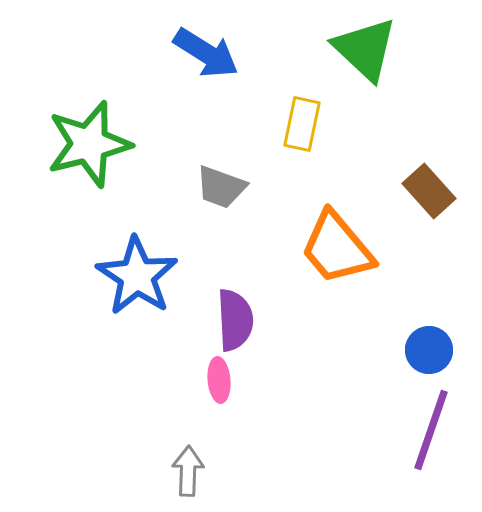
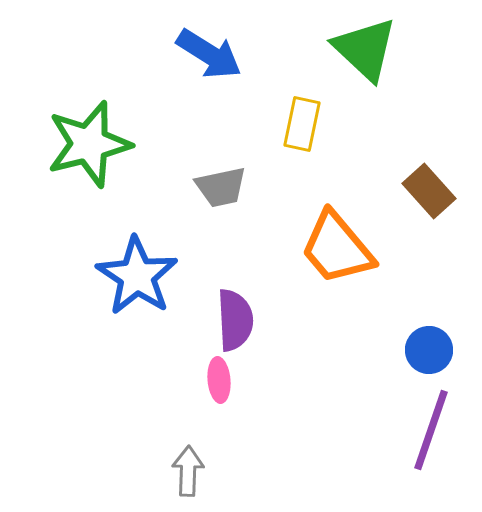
blue arrow: moved 3 px right, 1 px down
gray trapezoid: rotated 32 degrees counterclockwise
